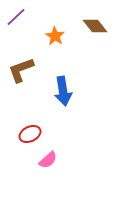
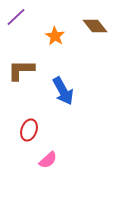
brown L-shape: rotated 20 degrees clockwise
blue arrow: rotated 20 degrees counterclockwise
red ellipse: moved 1 px left, 4 px up; rotated 45 degrees counterclockwise
